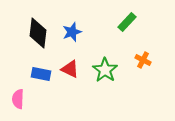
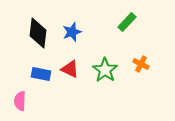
orange cross: moved 2 px left, 4 px down
pink semicircle: moved 2 px right, 2 px down
